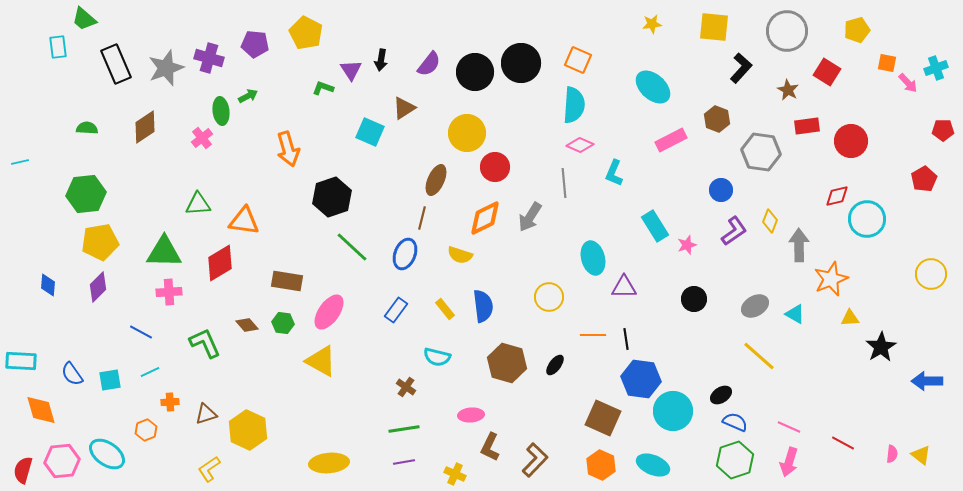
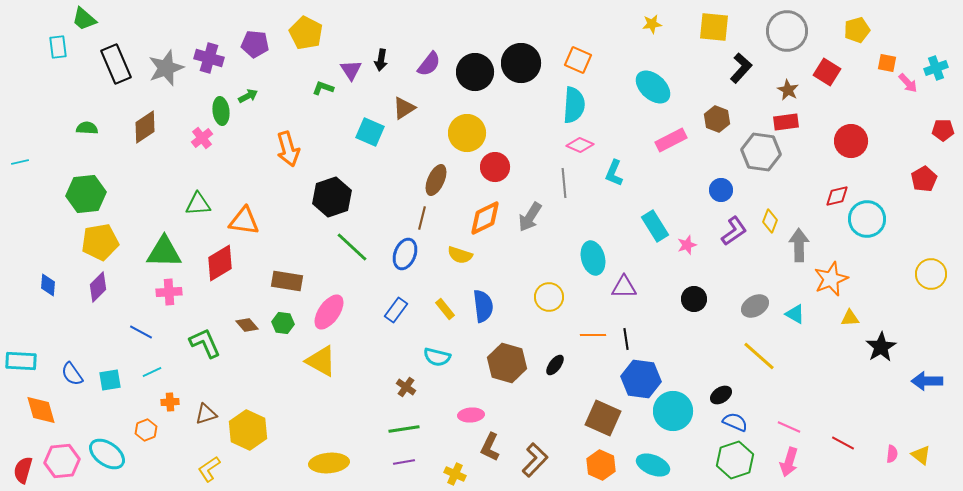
red rectangle at (807, 126): moved 21 px left, 4 px up
cyan line at (150, 372): moved 2 px right
